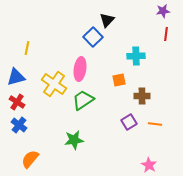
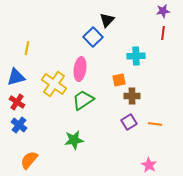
red line: moved 3 px left, 1 px up
brown cross: moved 10 px left
orange semicircle: moved 1 px left, 1 px down
